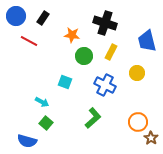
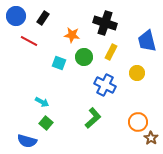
green circle: moved 1 px down
cyan square: moved 6 px left, 19 px up
